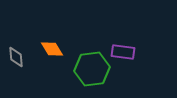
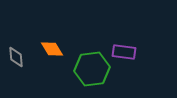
purple rectangle: moved 1 px right
